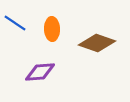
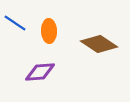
orange ellipse: moved 3 px left, 2 px down
brown diamond: moved 2 px right, 1 px down; rotated 15 degrees clockwise
